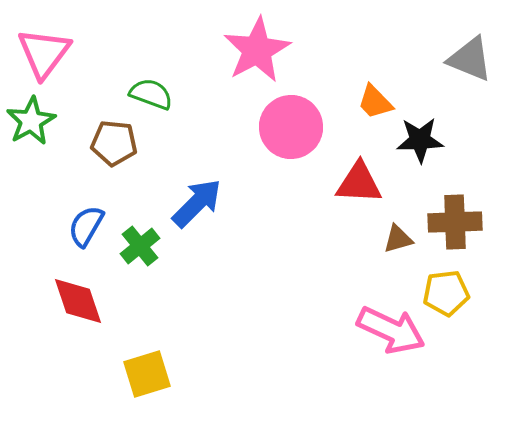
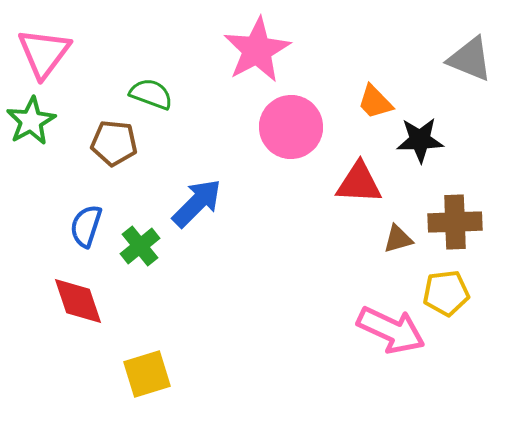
blue semicircle: rotated 12 degrees counterclockwise
